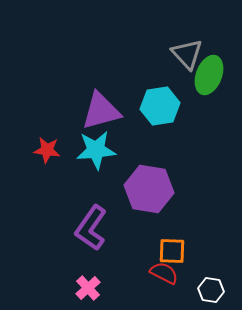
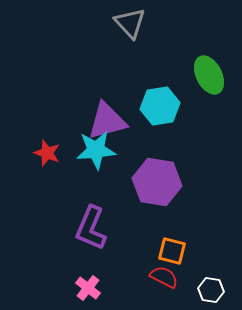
gray triangle: moved 57 px left, 31 px up
green ellipse: rotated 48 degrees counterclockwise
purple triangle: moved 6 px right, 10 px down
red star: moved 3 px down; rotated 12 degrees clockwise
purple hexagon: moved 8 px right, 7 px up
purple L-shape: rotated 12 degrees counterclockwise
orange square: rotated 12 degrees clockwise
red semicircle: moved 4 px down
pink cross: rotated 10 degrees counterclockwise
